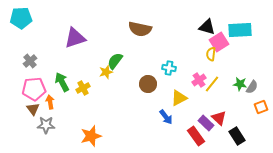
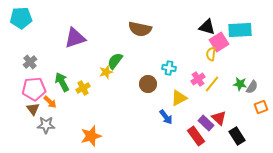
gray cross: moved 1 px down
pink cross: moved 1 px left, 1 px up
orange arrow: rotated 144 degrees clockwise
